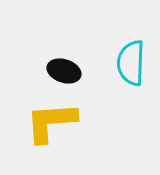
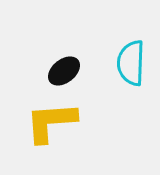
black ellipse: rotated 56 degrees counterclockwise
